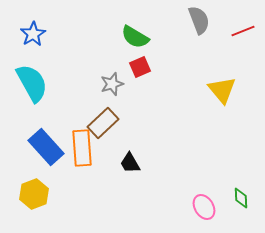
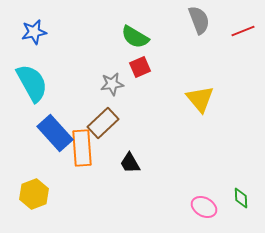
blue star: moved 1 px right, 2 px up; rotated 20 degrees clockwise
gray star: rotated 10 degrees clockwise
yellow triangle: moved 22 px left, 9 px down
blue rectangle: moved 9 px right, 14 px up
pink ellipse: rotated 30 degrees counterclockwise
